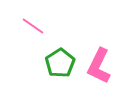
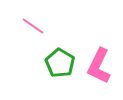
green pentagon: rotated 8 degrees counterclockwise
